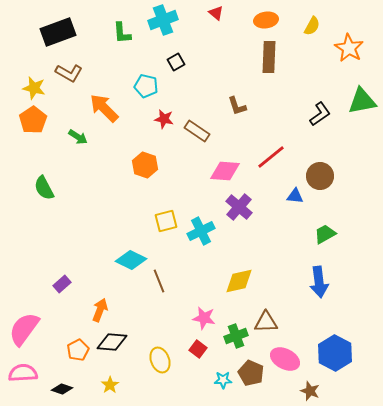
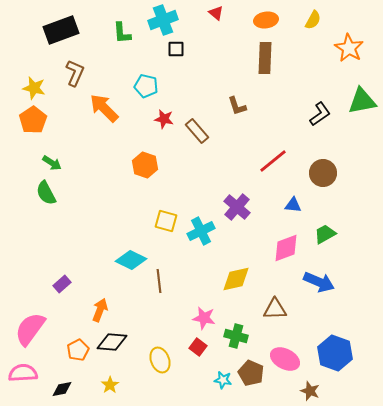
yellow semicircle at (312, 26): moved 1 px right, 6 px up
black rectangle at (58, 32): moved 3 px right, 2 px up
brown rectangle at (269, 57): moved 4 px left, 1 px down
black square at (176, 62): moved 13 px up; rotated 30 degrees clockwise
brown L-shape at (69, 73): moved 6 px right; rotated 96 degrees counterclockwise
brown rectangle at (197, 131): rotated 15 degrees clockwise
green arrow at (78, 137): moved 26 px left, 26 px down
red line at (271, 157): moved 2 px right, 4 px down
pink diamond at (225, 171): moved 61 px right, 77 px down; rotated 24 degrees counterclockwise
brown circle at (320, 176): moved 3 px right, 3 px up
green semicircle at (44, 188): moved 2 px right, 5 px down
blue triangle at (295, 196): moved 2 px left, 9 px down
purple cross at (239, 207): moved 2 px left
yellow square at (166, 221): rotated 30 degrees clockwise
brown line at (159, 281): rotated 15 degrees clockwise
yellow diamond at (239, 281): moved 3 px left, 2 px up
blue arrow at (319, 282): rotated 60 degrees counterclockwise
brown triangle at (266, 322): moved 9 px right, 13 px up
pink semicircle at (24, 329): moved 6 px right
green cross at (236, 336): rotated 35 degrees clockwise
red square at (198, 349): moved 2 px up
blue hexagon at (335, 353): rotated 8 degrees counterclockwise
cyan star at (223, 380): rotated 12 degrees clockwise
black diamond at (62, 389): rotated 30 degrees counterclockwise
